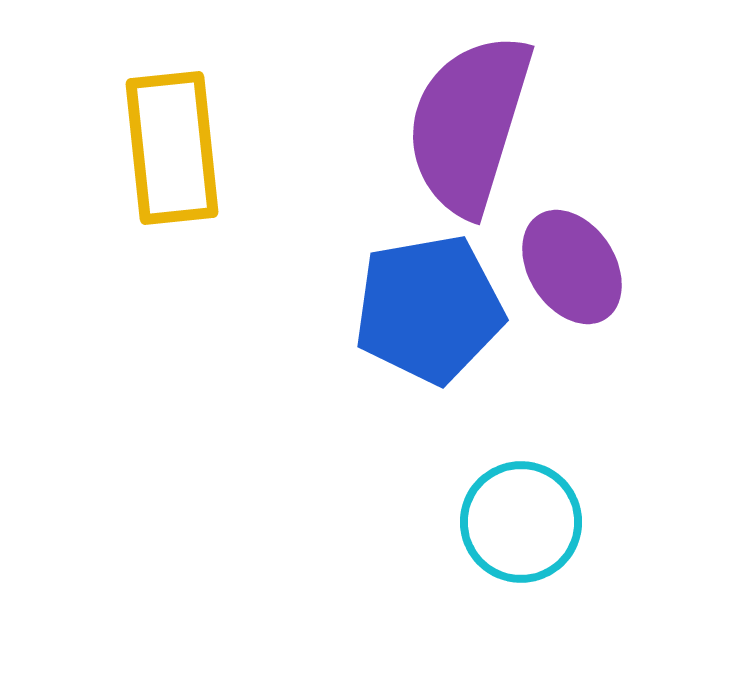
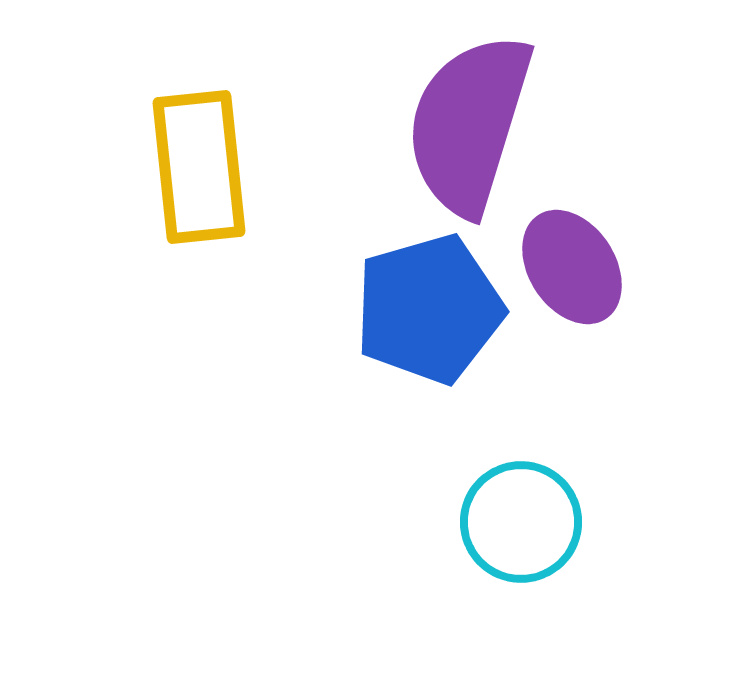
yellow rectangle: moved 27 px right, 19 px down
blue pentagon: rotated 6 degrees counterclockwise
